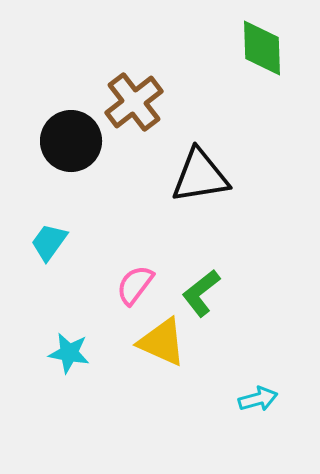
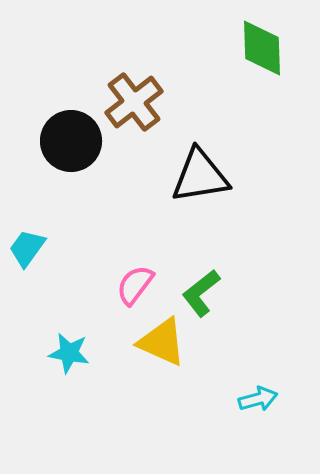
cyan trapezoid: moved 22 px left, 6 px down
